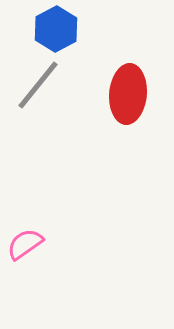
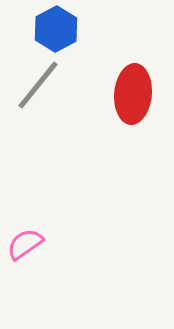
red ellipse: moved 5 px right
